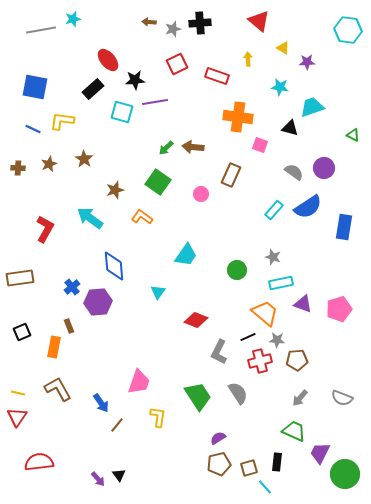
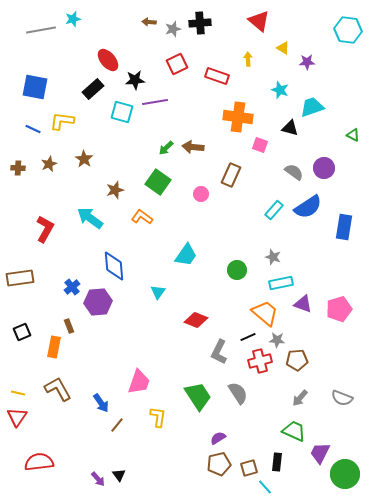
cyan star at (280, 87): moved 3 px down; rotated 12 degrees clockwise
